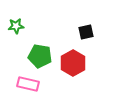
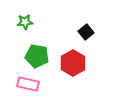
green star: moved 9 px right, 4 px up
black square: rotated 28 degrees counterclockwise
green pentagon: moved 3 px left
